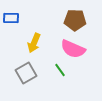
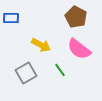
brown pentagon: moved 1 px right, 3 px up; rotated 25 degrees clockwise
yellow arrow: moved 7 px right, 2 px down; rotated 84 degrees counterclockwise
pink semicircle: moved 6 px right; rotated 15 degrees clockwise
